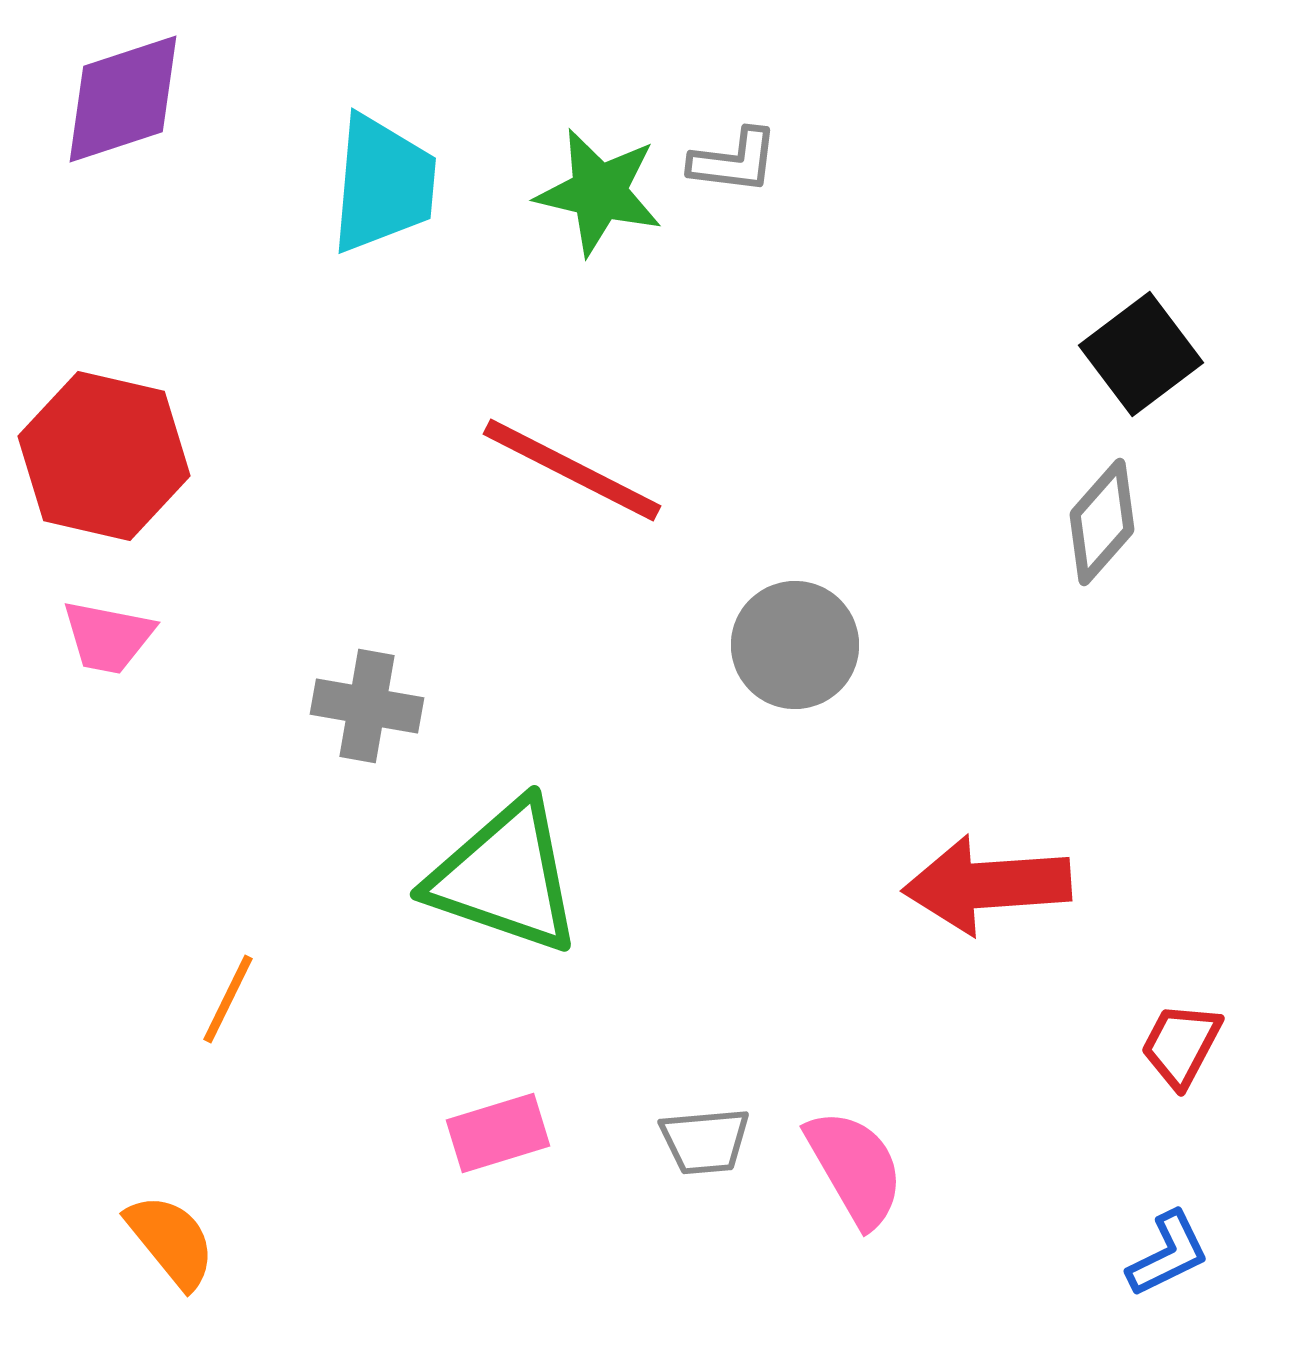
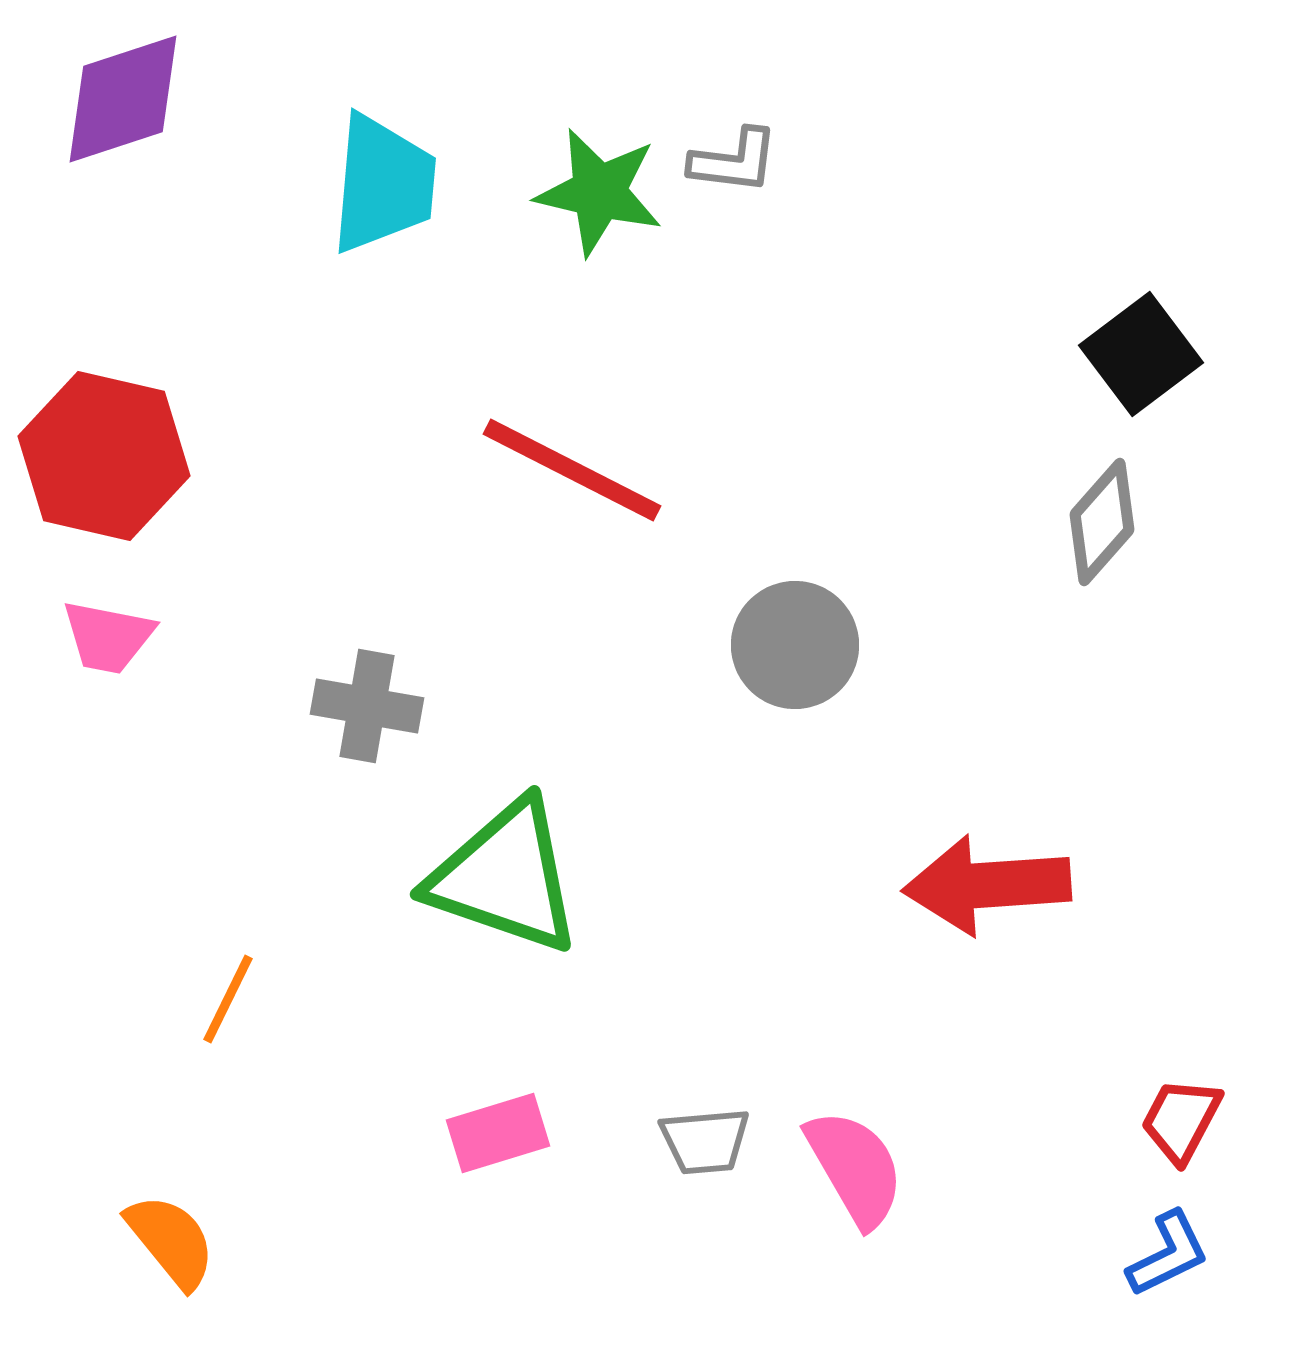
red trapezoid: moved 75 px down
